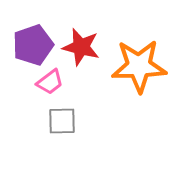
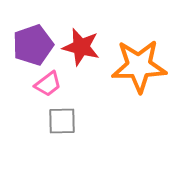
pink trapezoid: moved 2 px left, 2 px down
